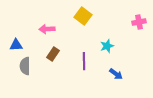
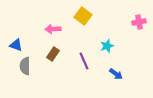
pink arrow: moved 6 px right
blue triangle: rotated 24 degrees clockwise
purple line: rotated 24 degrees counterclockwise
